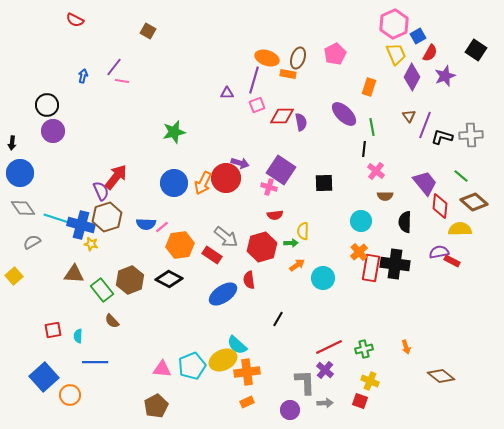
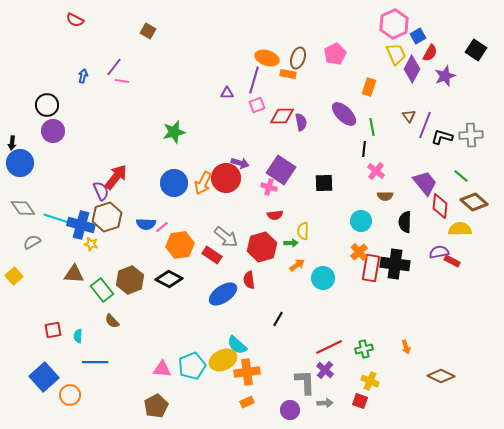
purple diamond at (412, 77): moved 8 px up
blue circle at (20, 173): moved 10 px up
brown diamond at (441, 376): rotated 12 degrees counterclockwise
